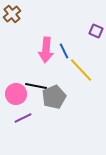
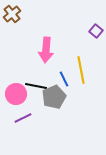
purple square: rotated 16 degrees clockwise
blue line: moved 28 px down
yellow line: rotated 32 degrees clockwise
